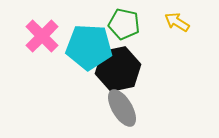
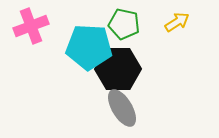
yellow arrow: rotated 115 degrees clockwise
pink cross: moved 11 px left, 10 px up; rotated 24 degrees clockwise
black hexagon: rotated 12 degrees clockwise
